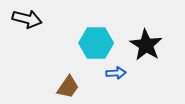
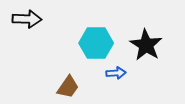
black arrow: rotated 12 degrees counterclockwise
